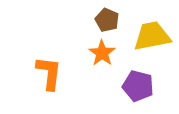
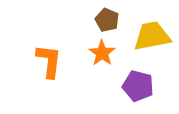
orange L-shape: moved 12 px up
